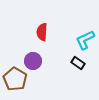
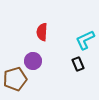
black rectangle: moved 1 px down; rotated 32 degrees clockwise
brown pentagon: rotated 25 degrees clockwise
